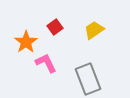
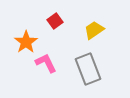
red square: moved 6 px up
gray rectangle: moved 10 px up
